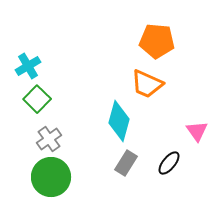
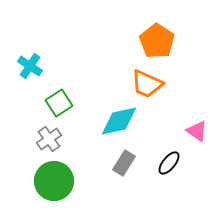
orange pentagon: rotated 28 degrees clockwise
cyan cross: moved 2 px right; rotated 25 degrees counterclockwise
green square: moved 22 px right, 4 px down; rotated 12 degrees clockwise
cyan diamond: rotated 63 degrees clockwise
pink triangle: rotated 20 degrees counterclockwise
gray rectangle: moved 2 px left
green circle: moved 3 px right, 4 px down
